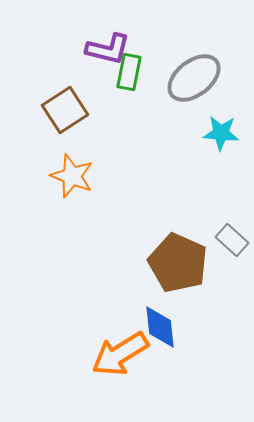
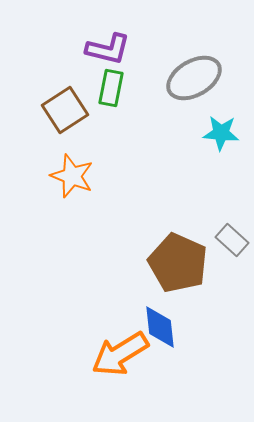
green rectangle: moved 18 px left, 16 px down
gray ellipse: rotated 8 degrees clockwise
